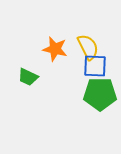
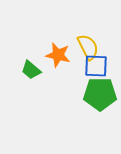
orange star: moved 3 px right, 6 px down
blue square: moved 1 px right
green trapezoid: moved 3 px right, 7 px up; rotated 15 degrees clockwise
